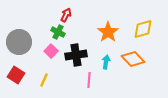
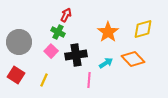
cyan arrow: moved 1 px down; rotated 48 degrees clockwise
